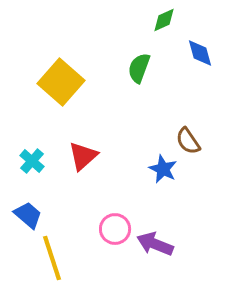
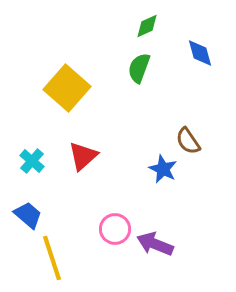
green diamond: moved 17 px left, 6 px down
yellow square: moved 6 px right, 6 px down
